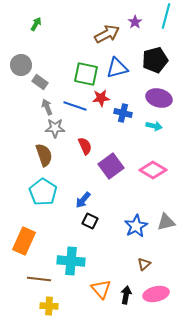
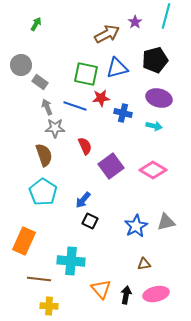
brown triangle: rotated 32 degrees clockwise
